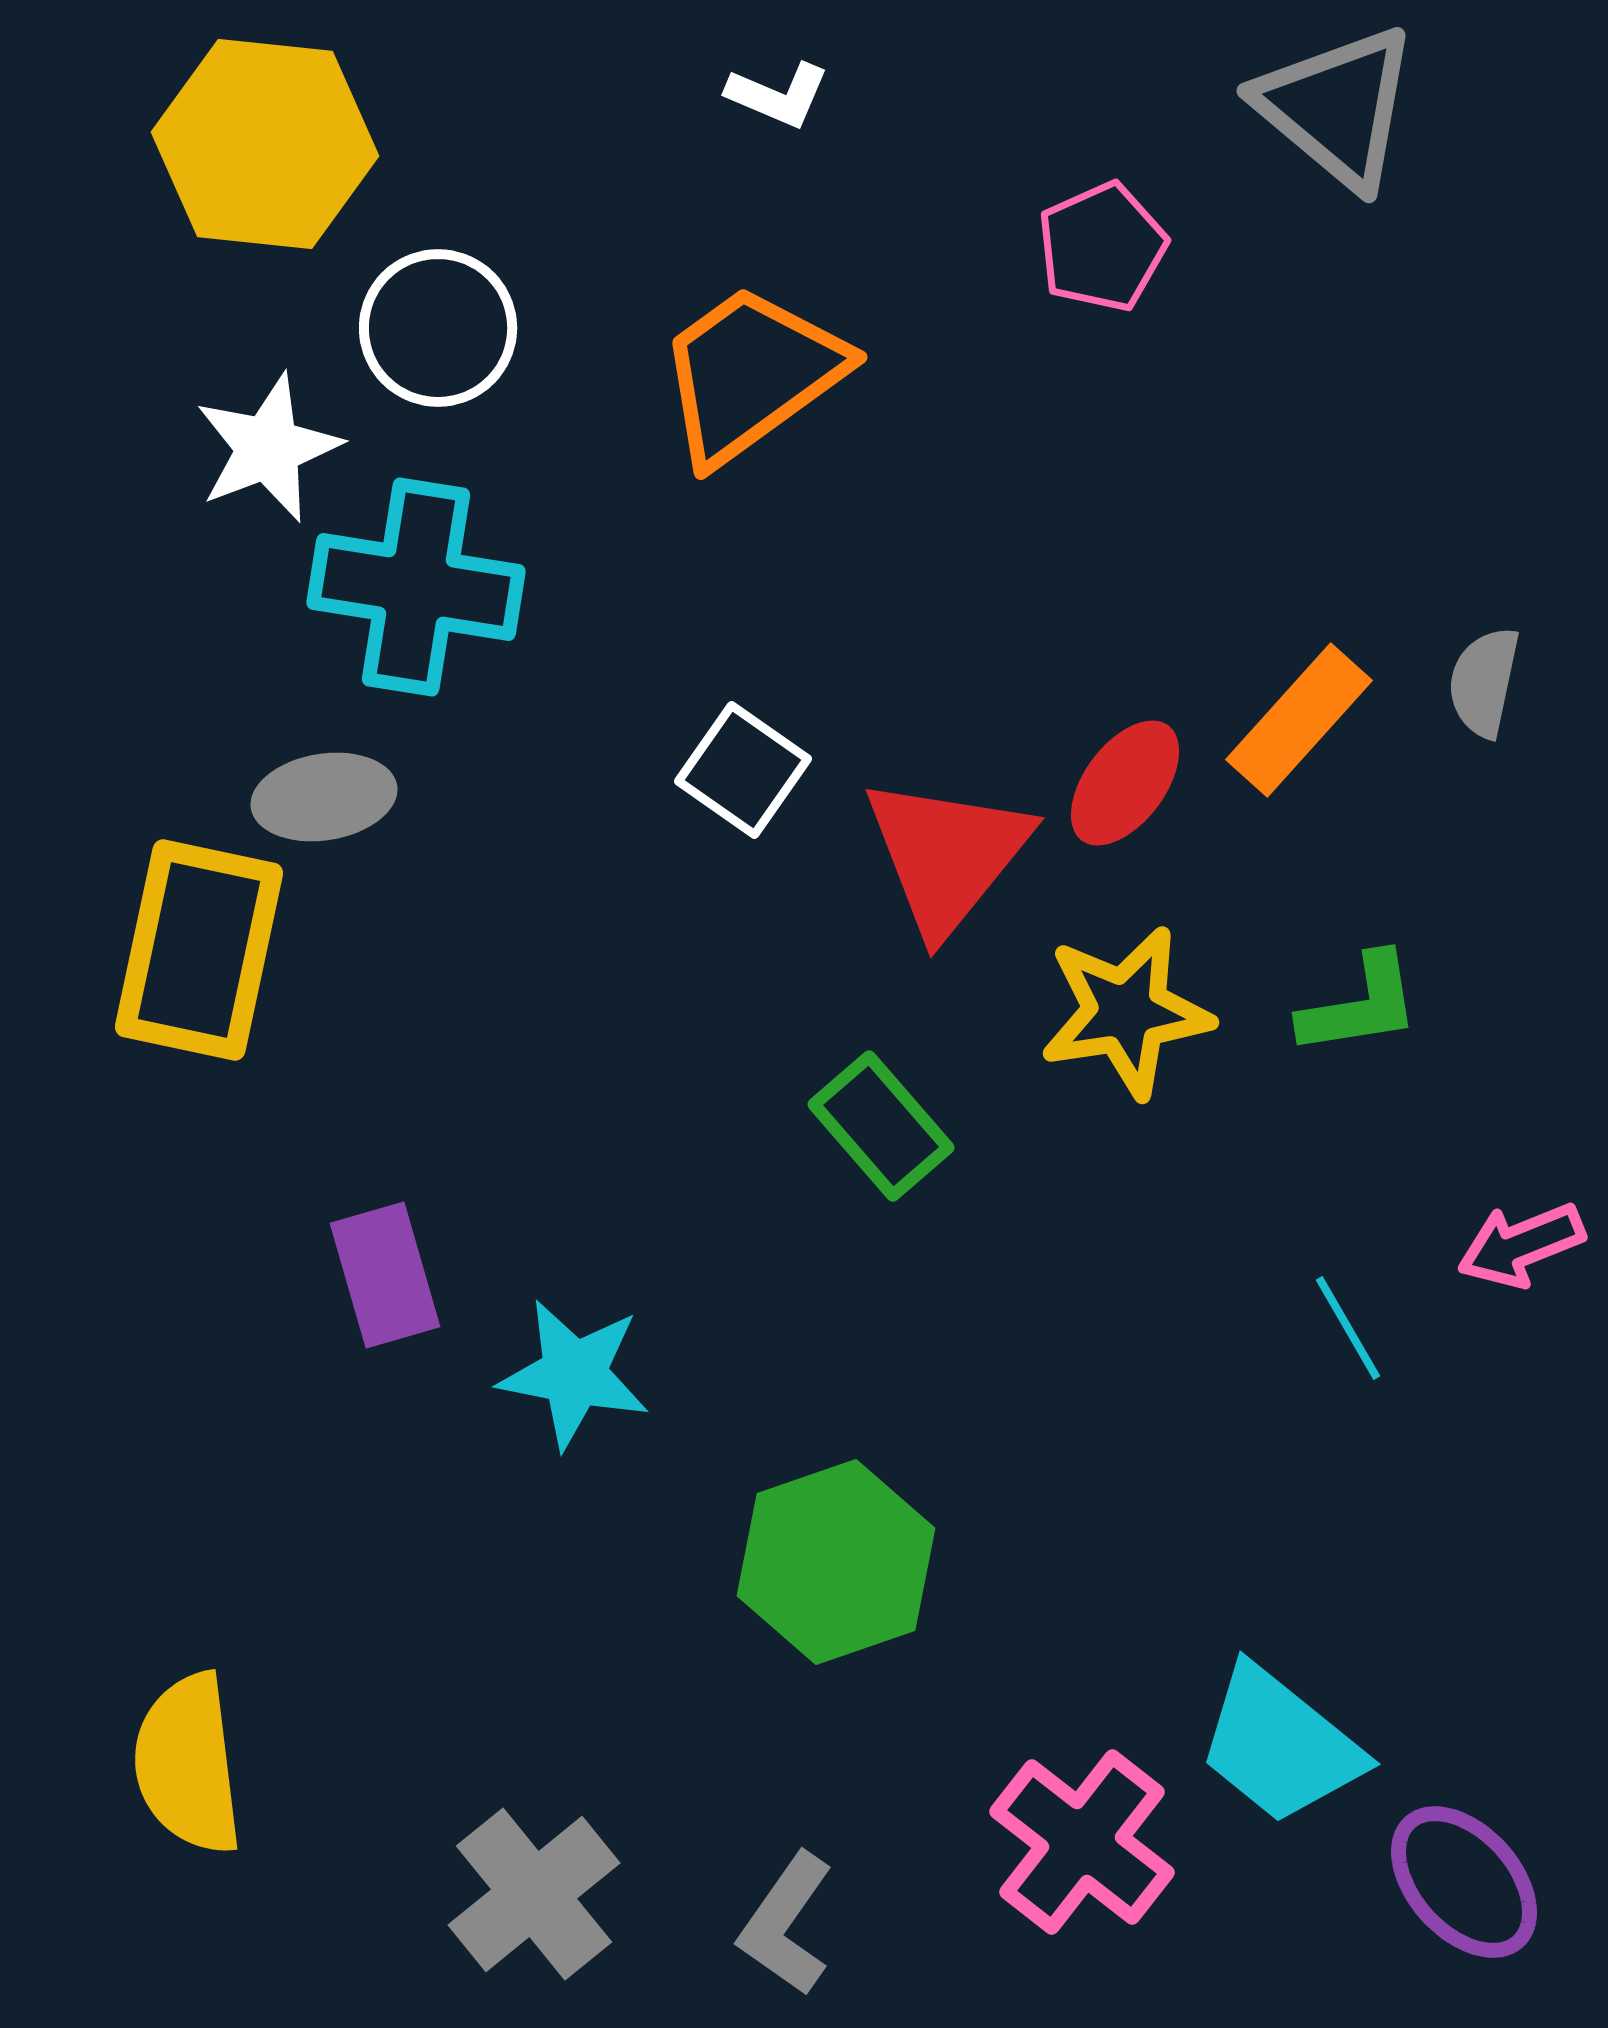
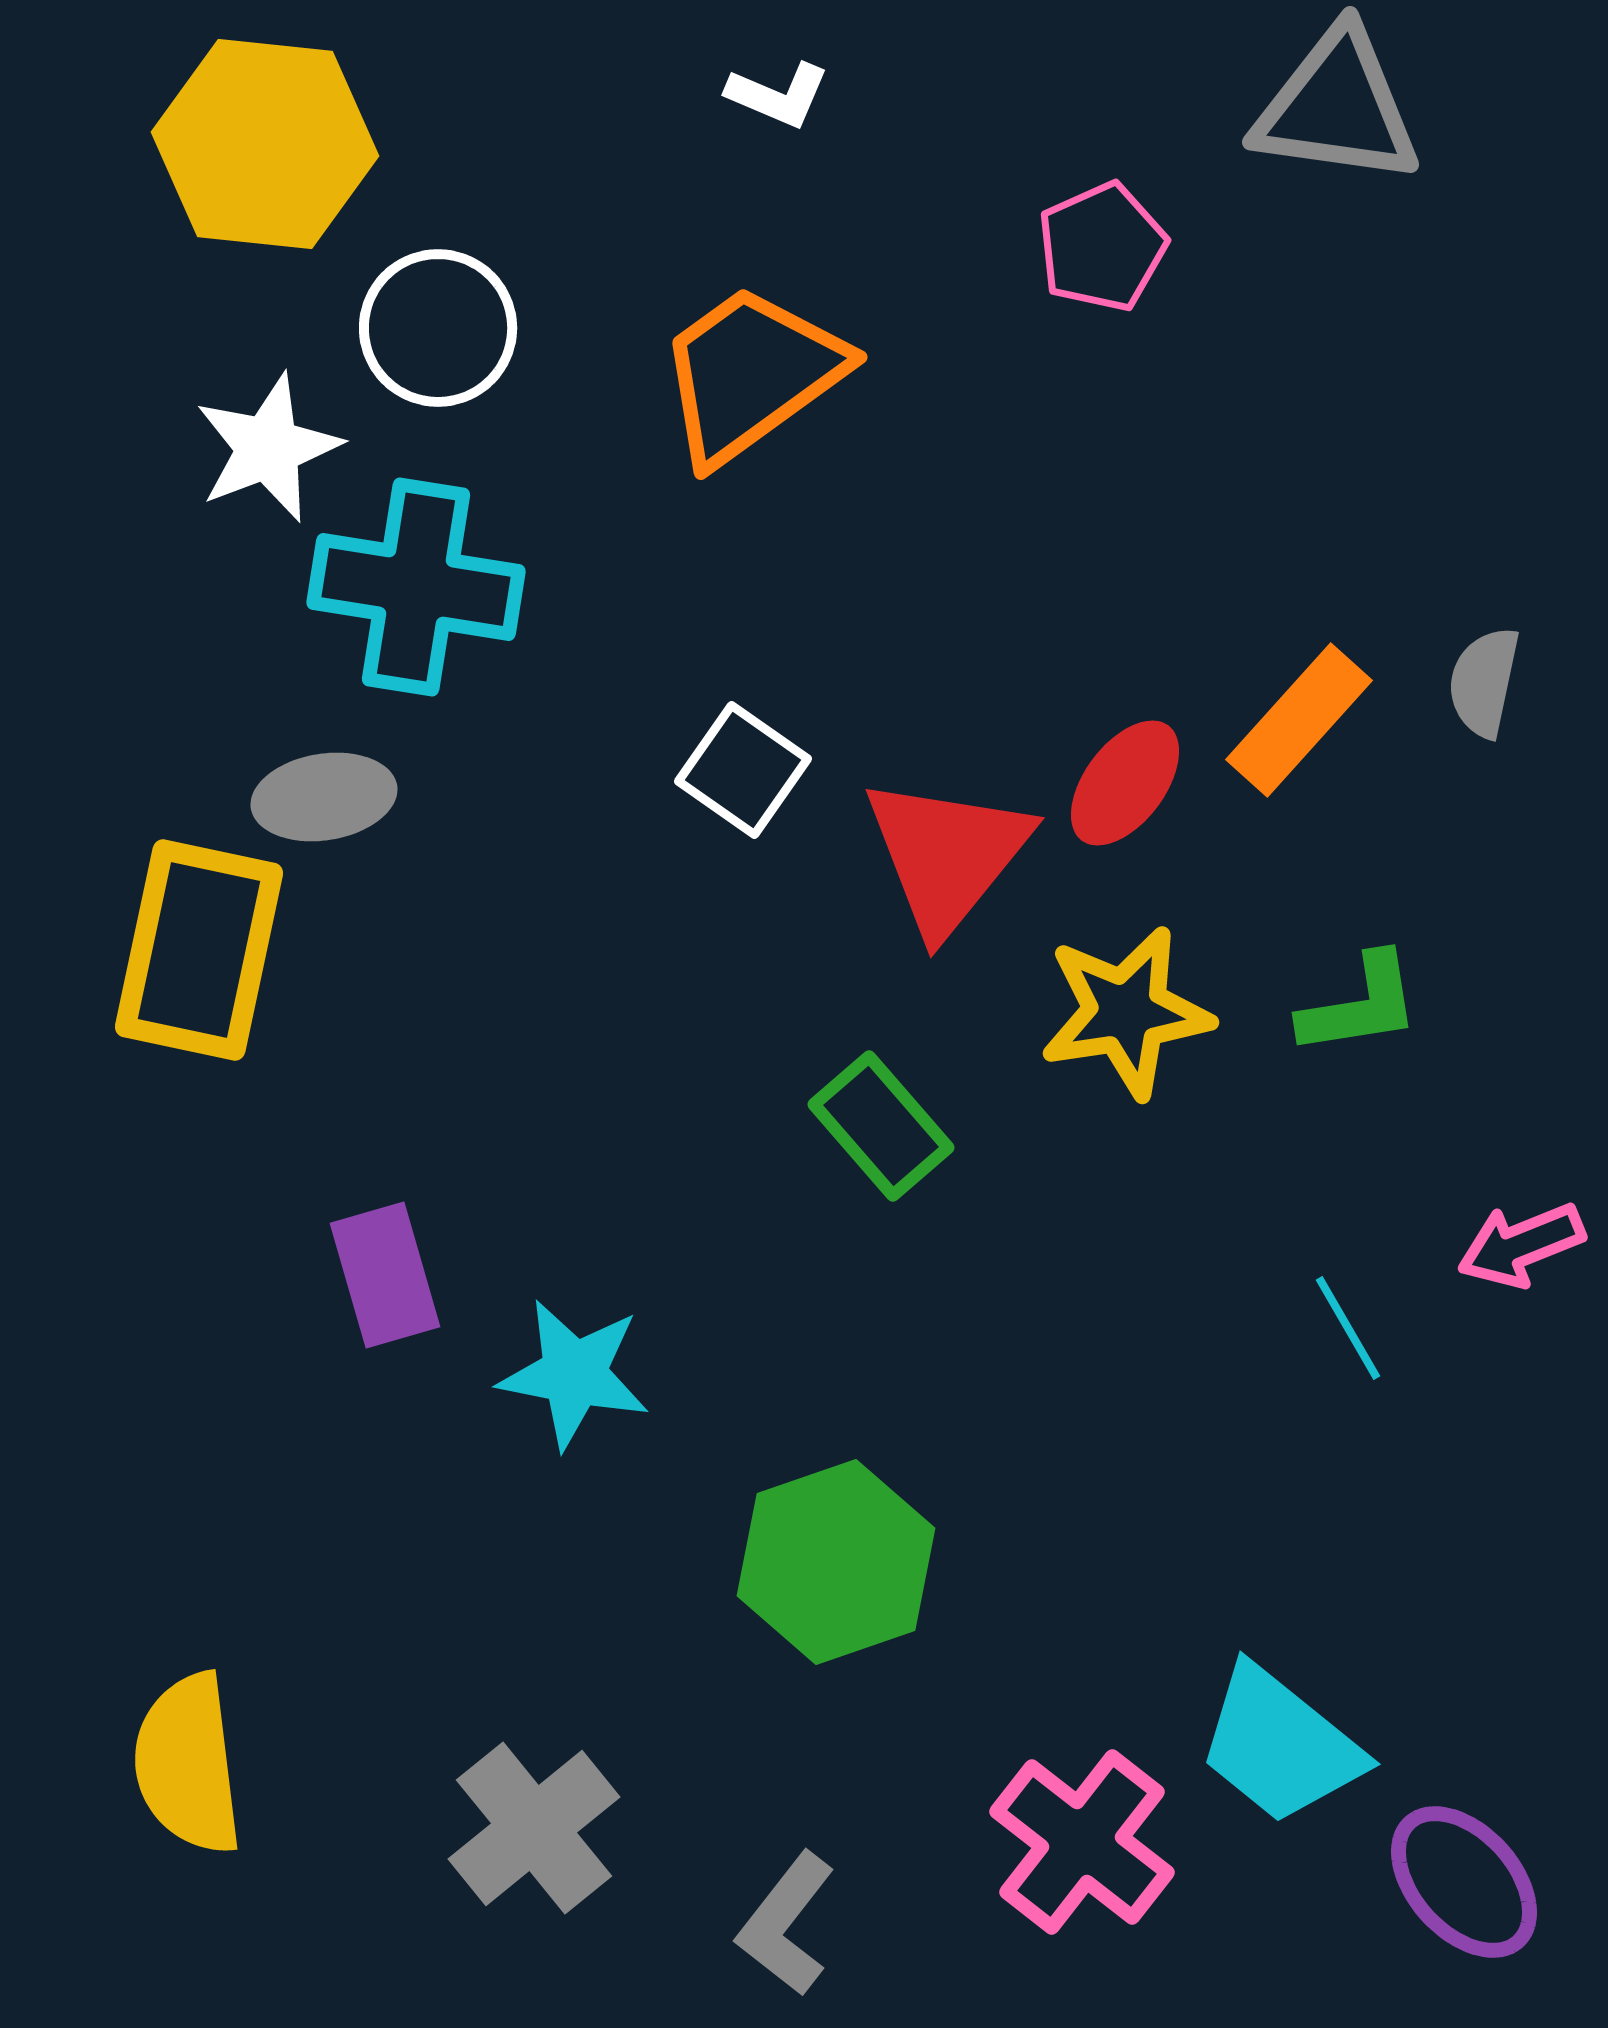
gray triangle: rotated 32 degrees counterclockwise
gray cross: moved 66 px up
gray L-shape: rotated 3 degrees clockwise
